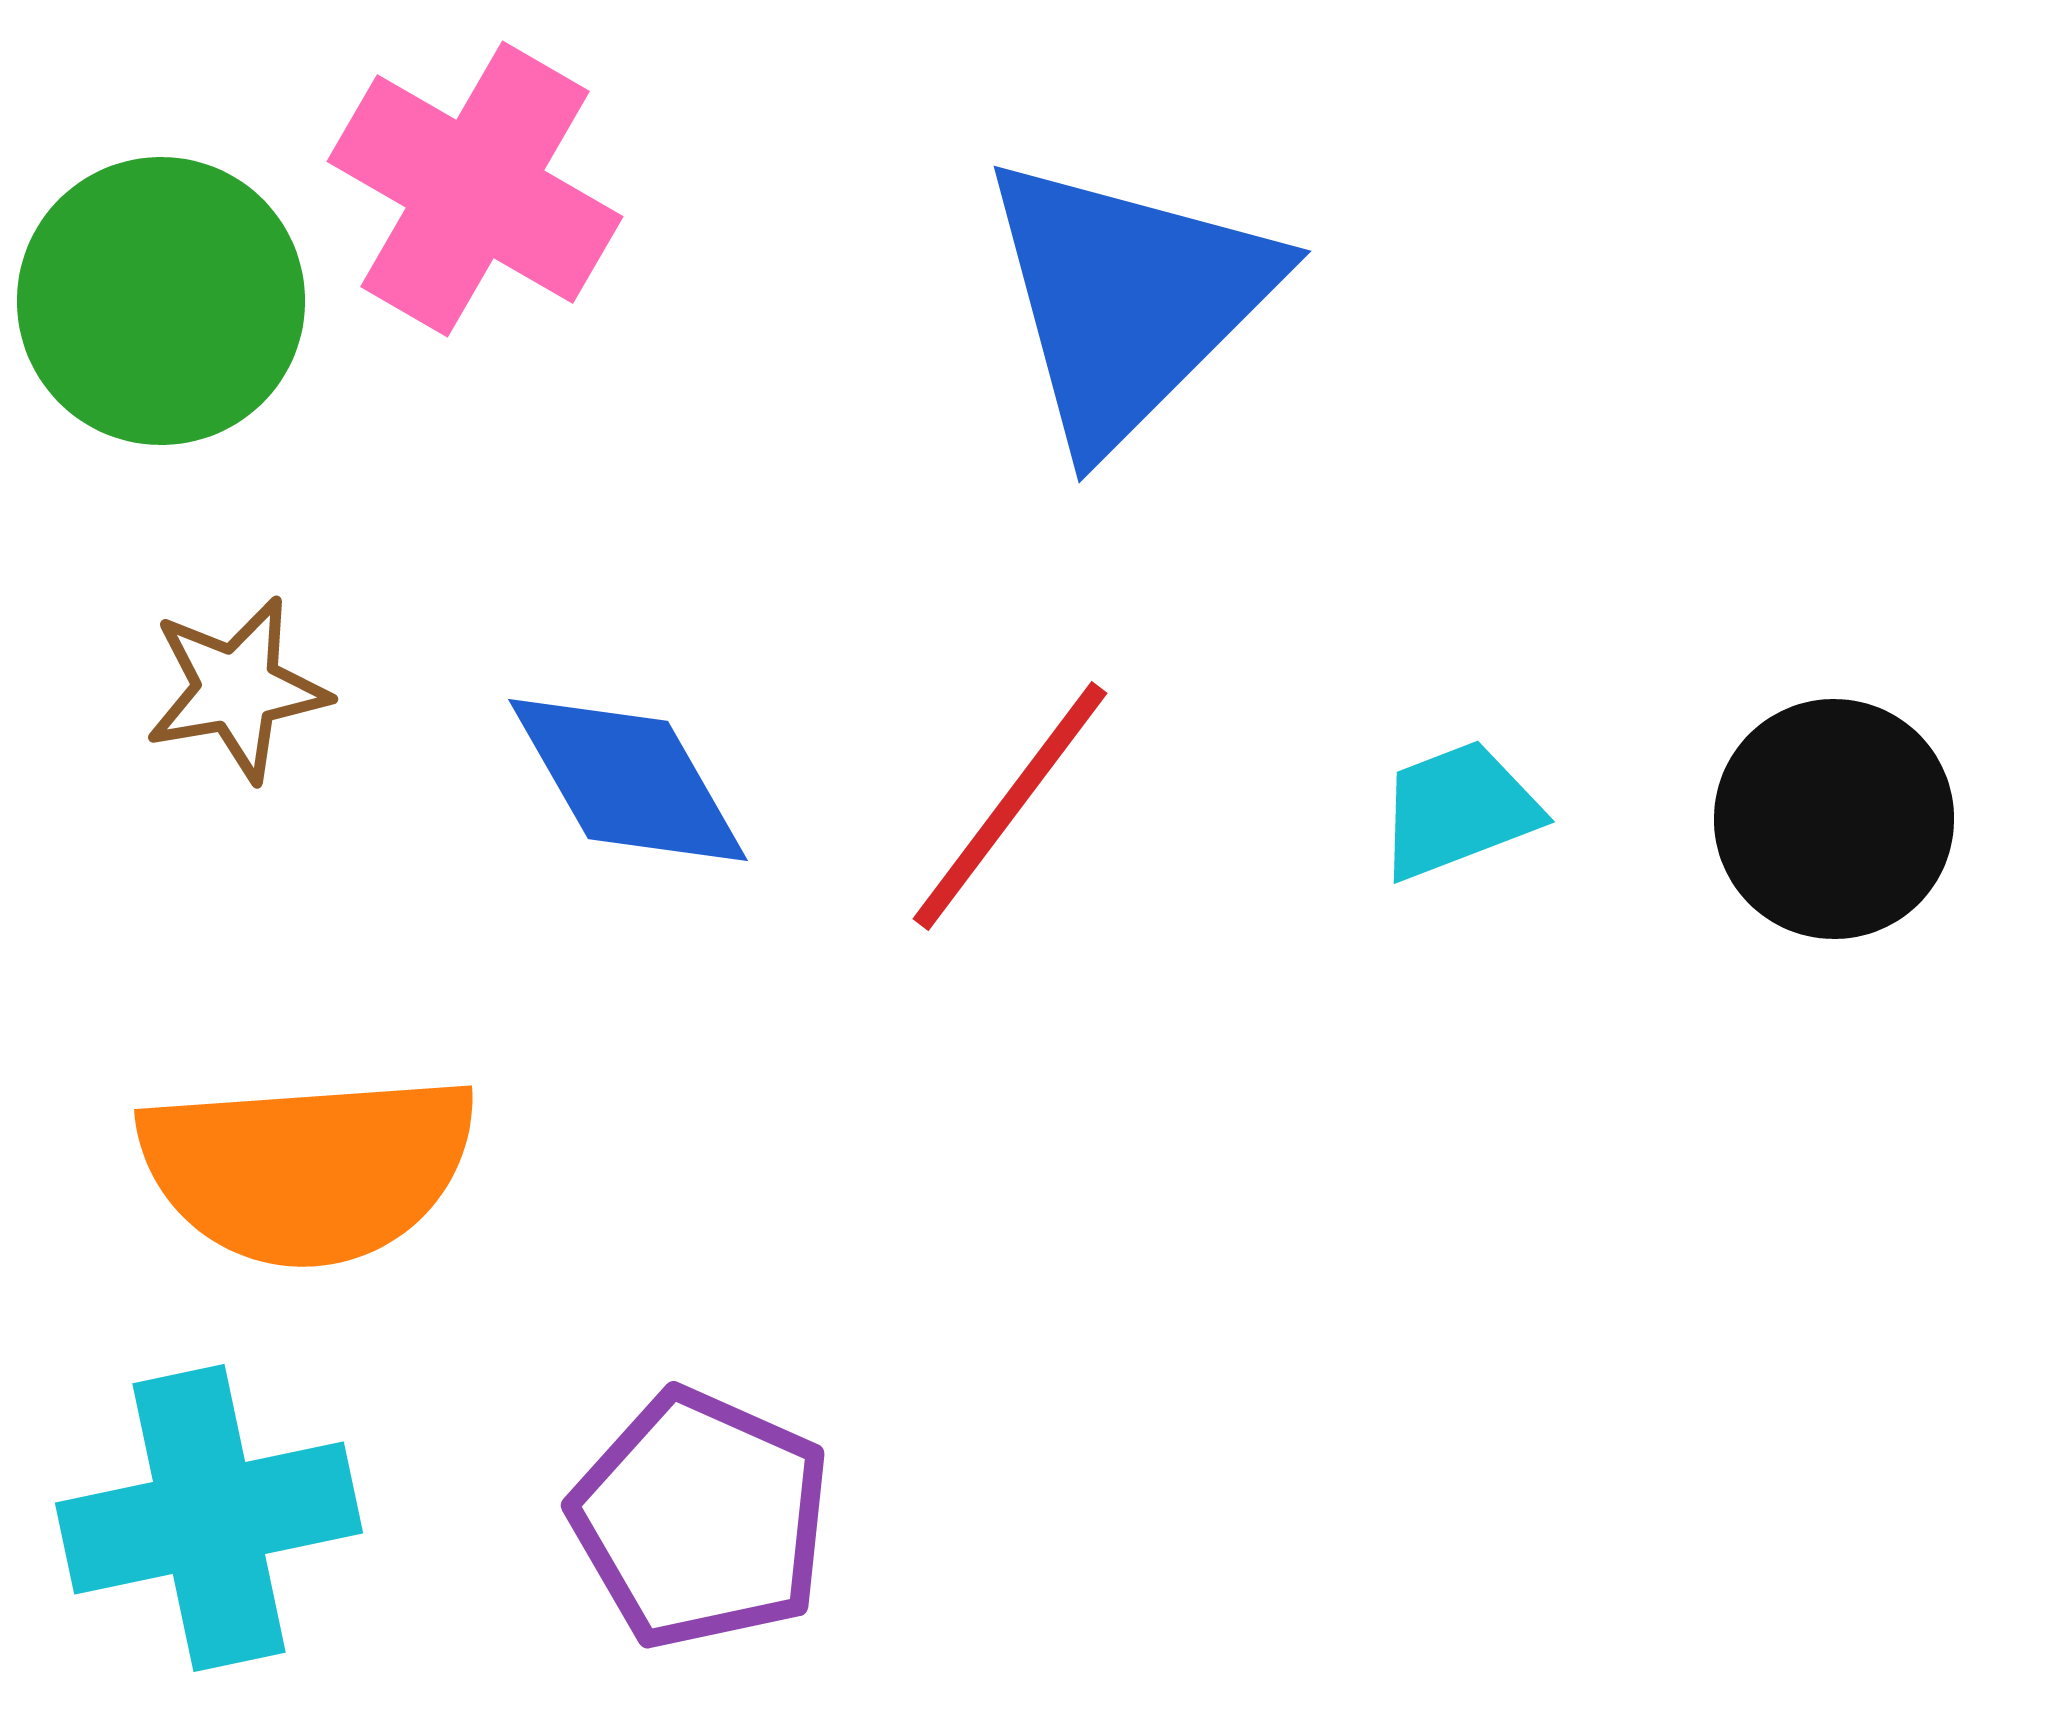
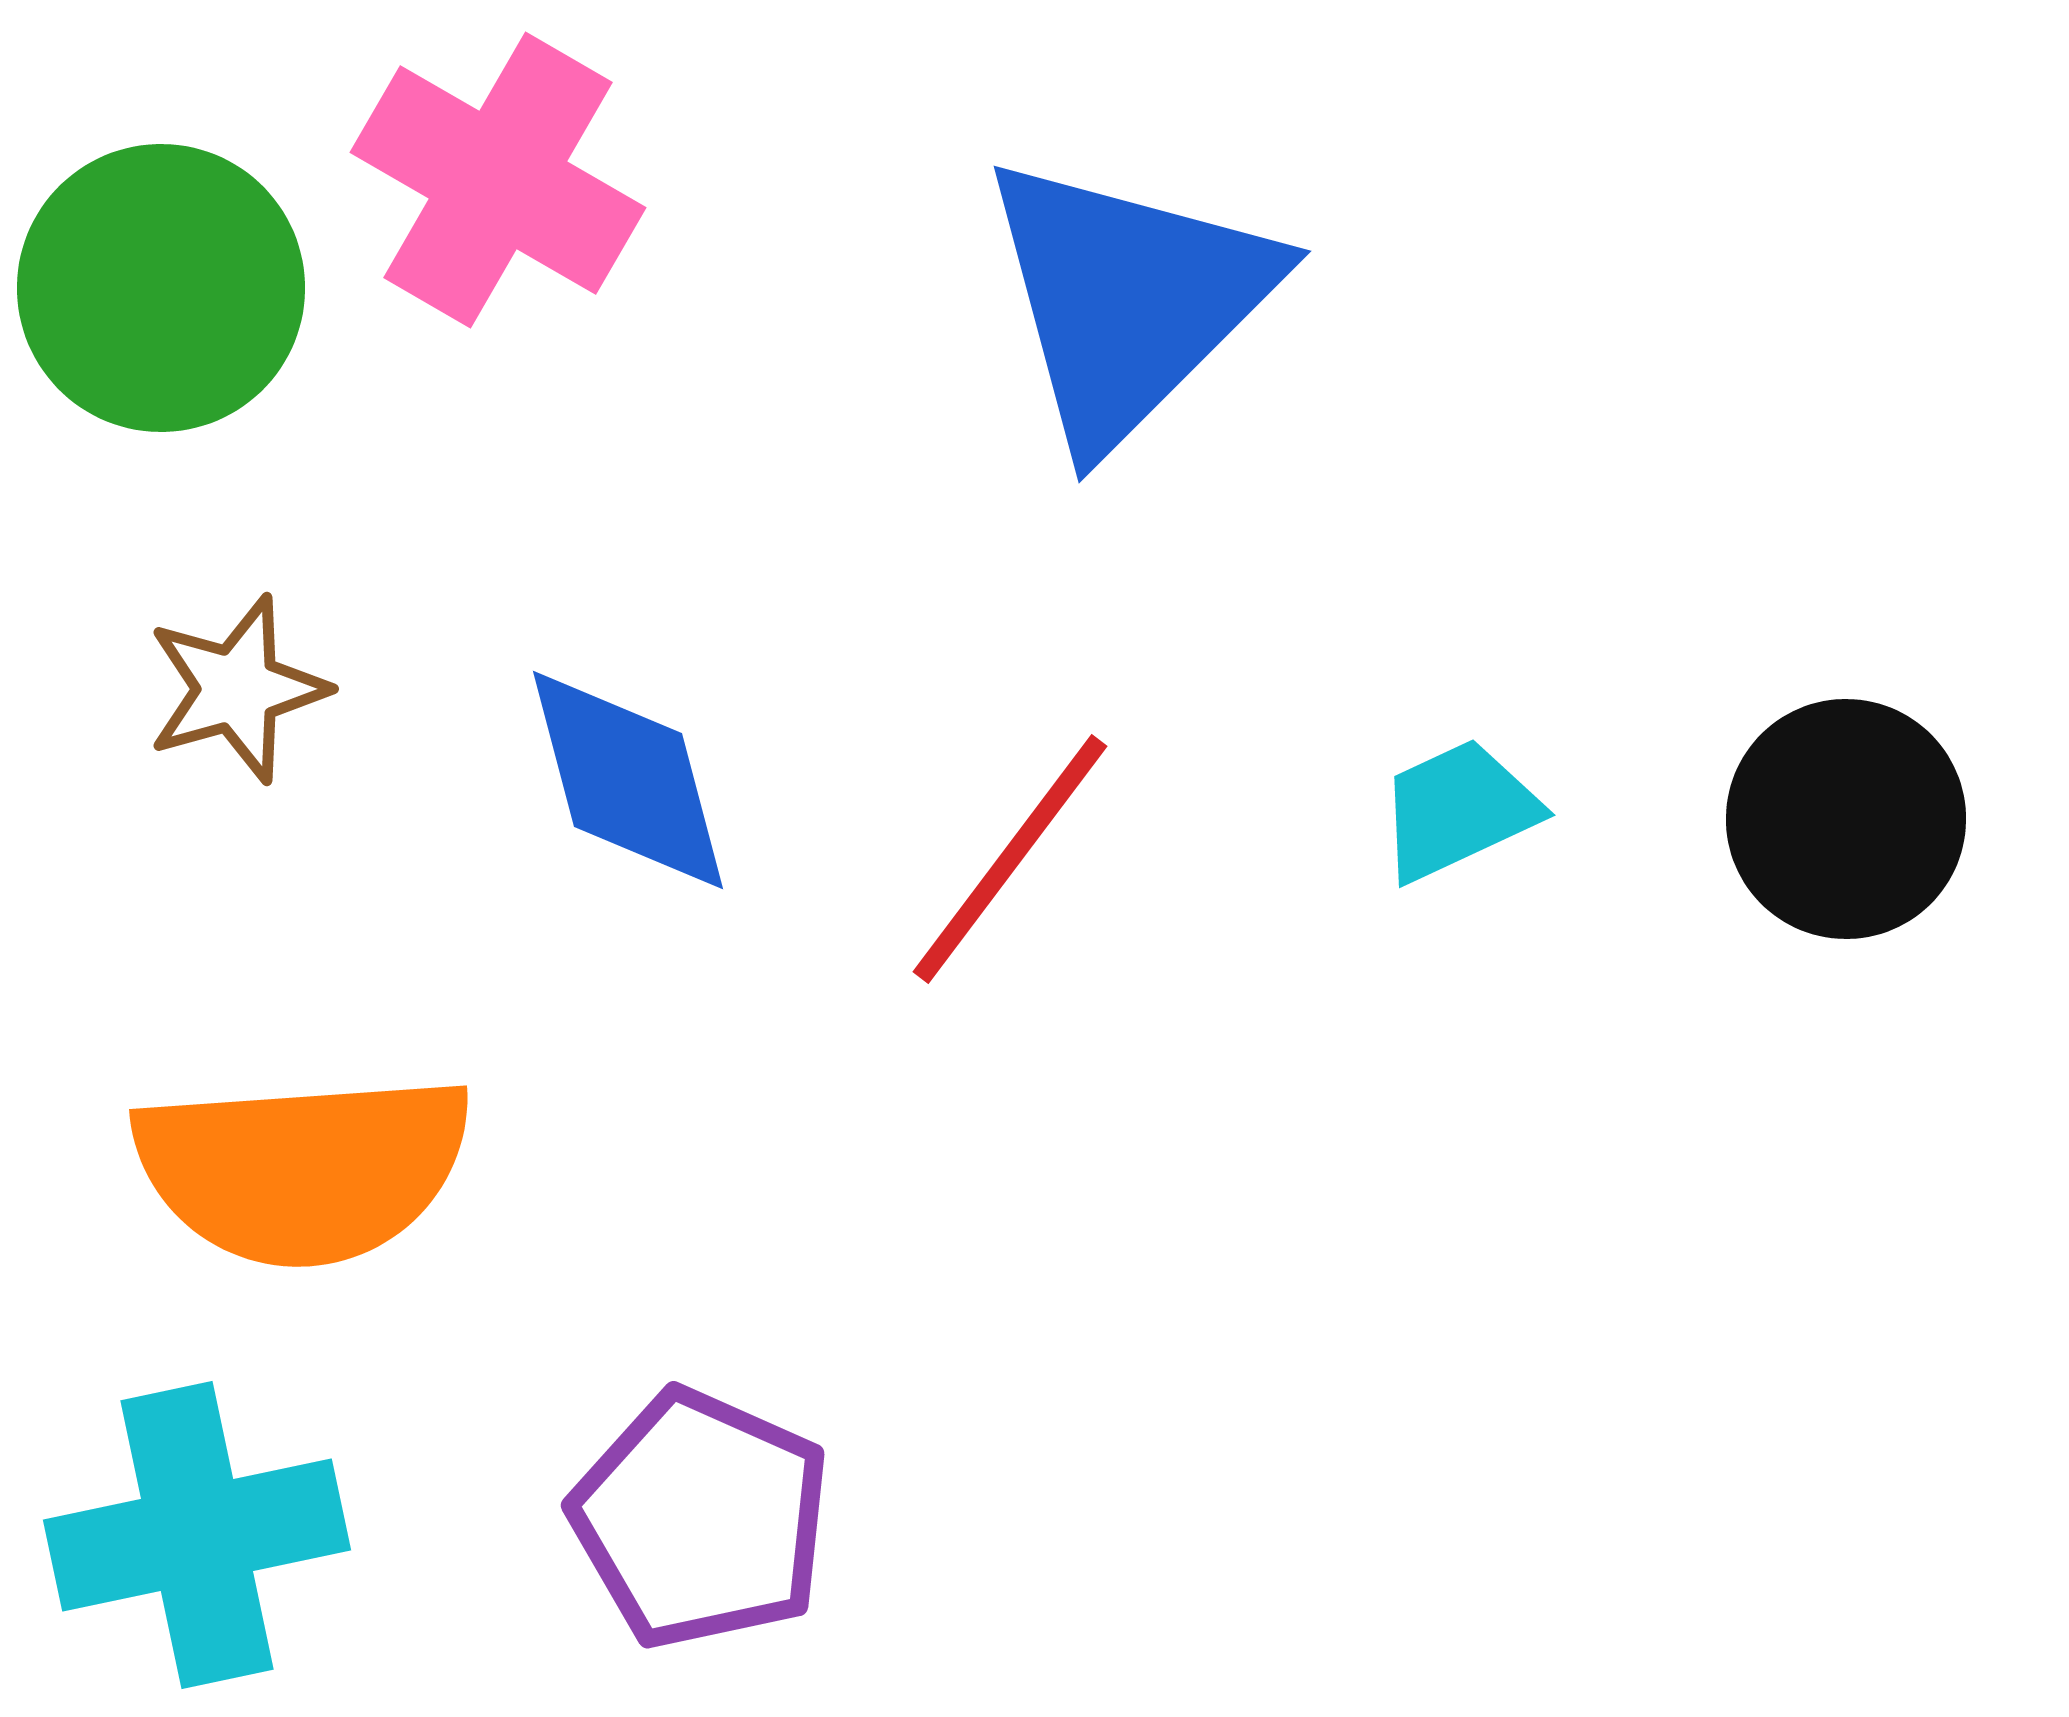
pink cross: moved 23 px right, 9 px up
green circle: moved 13 px up
brown star: rotated 6 degrees counterclockwise
blue diamond: rotated 15 degrees clockwise
red line: moved 53 px down
cyan trapezoid: rotated 4 degrees counterclockwise
black circle: moved 12 px right
orange semicircle: moved 5 px left
cyan cross: moved 12 px left, 17 px down
